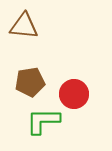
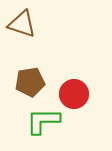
brown triangle: moved 2 px left, 2 px up; rotated 12 degrees clockwise
